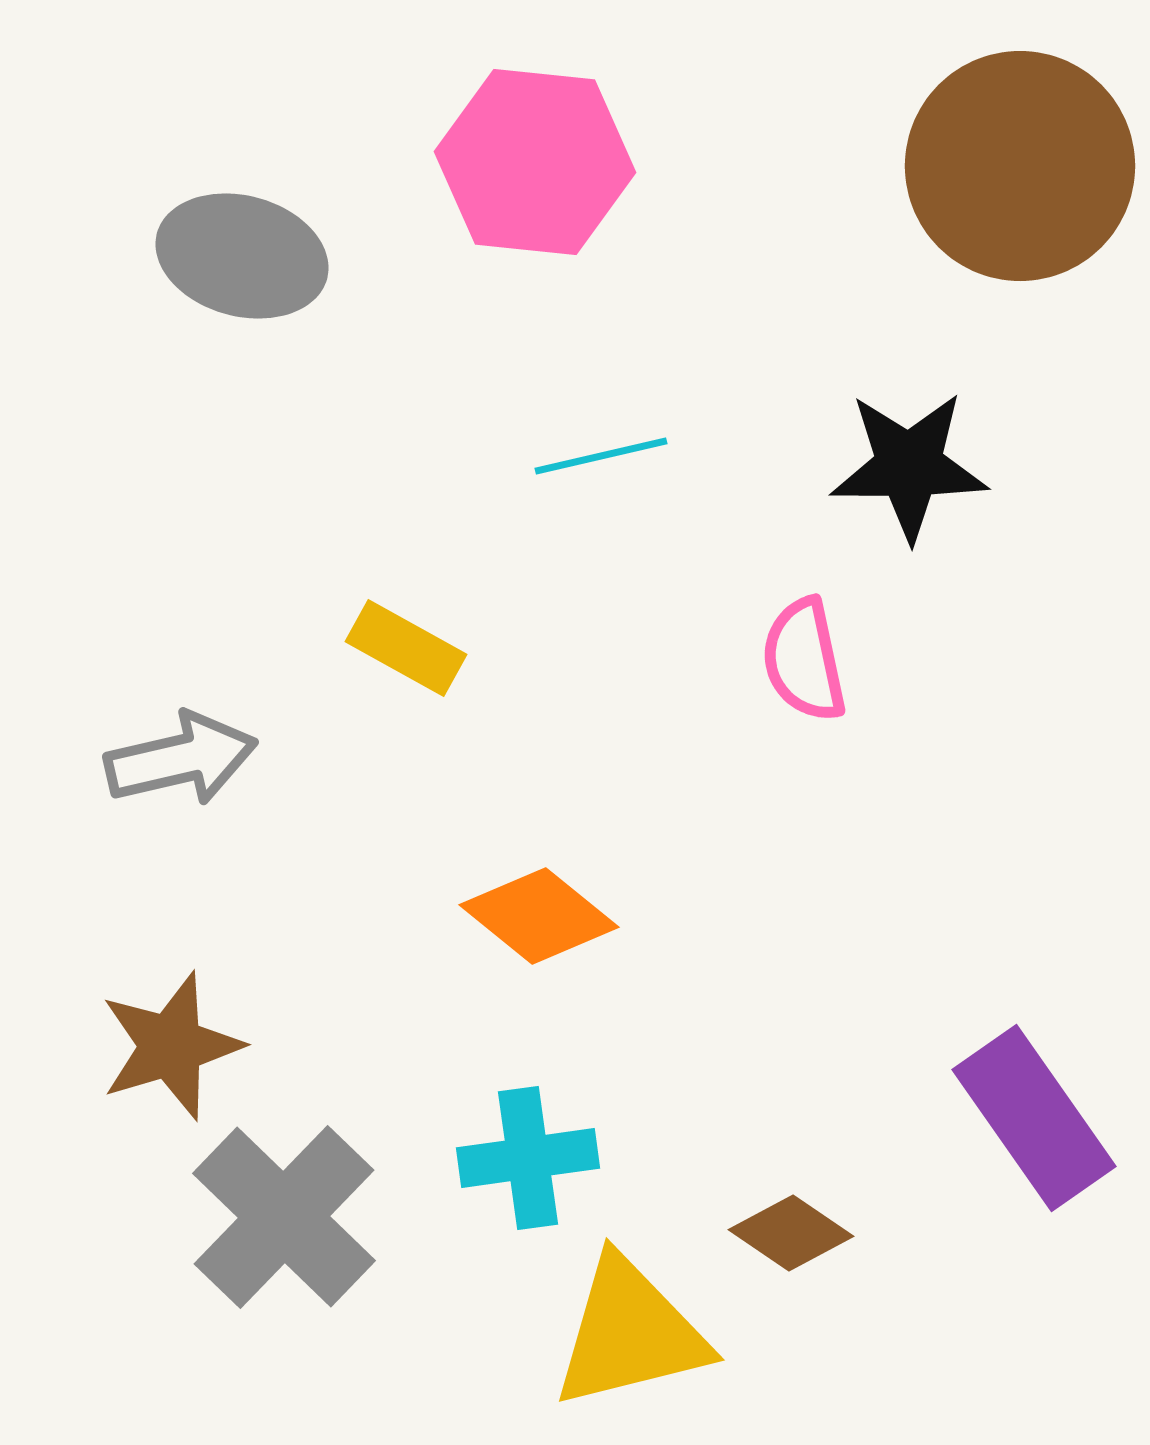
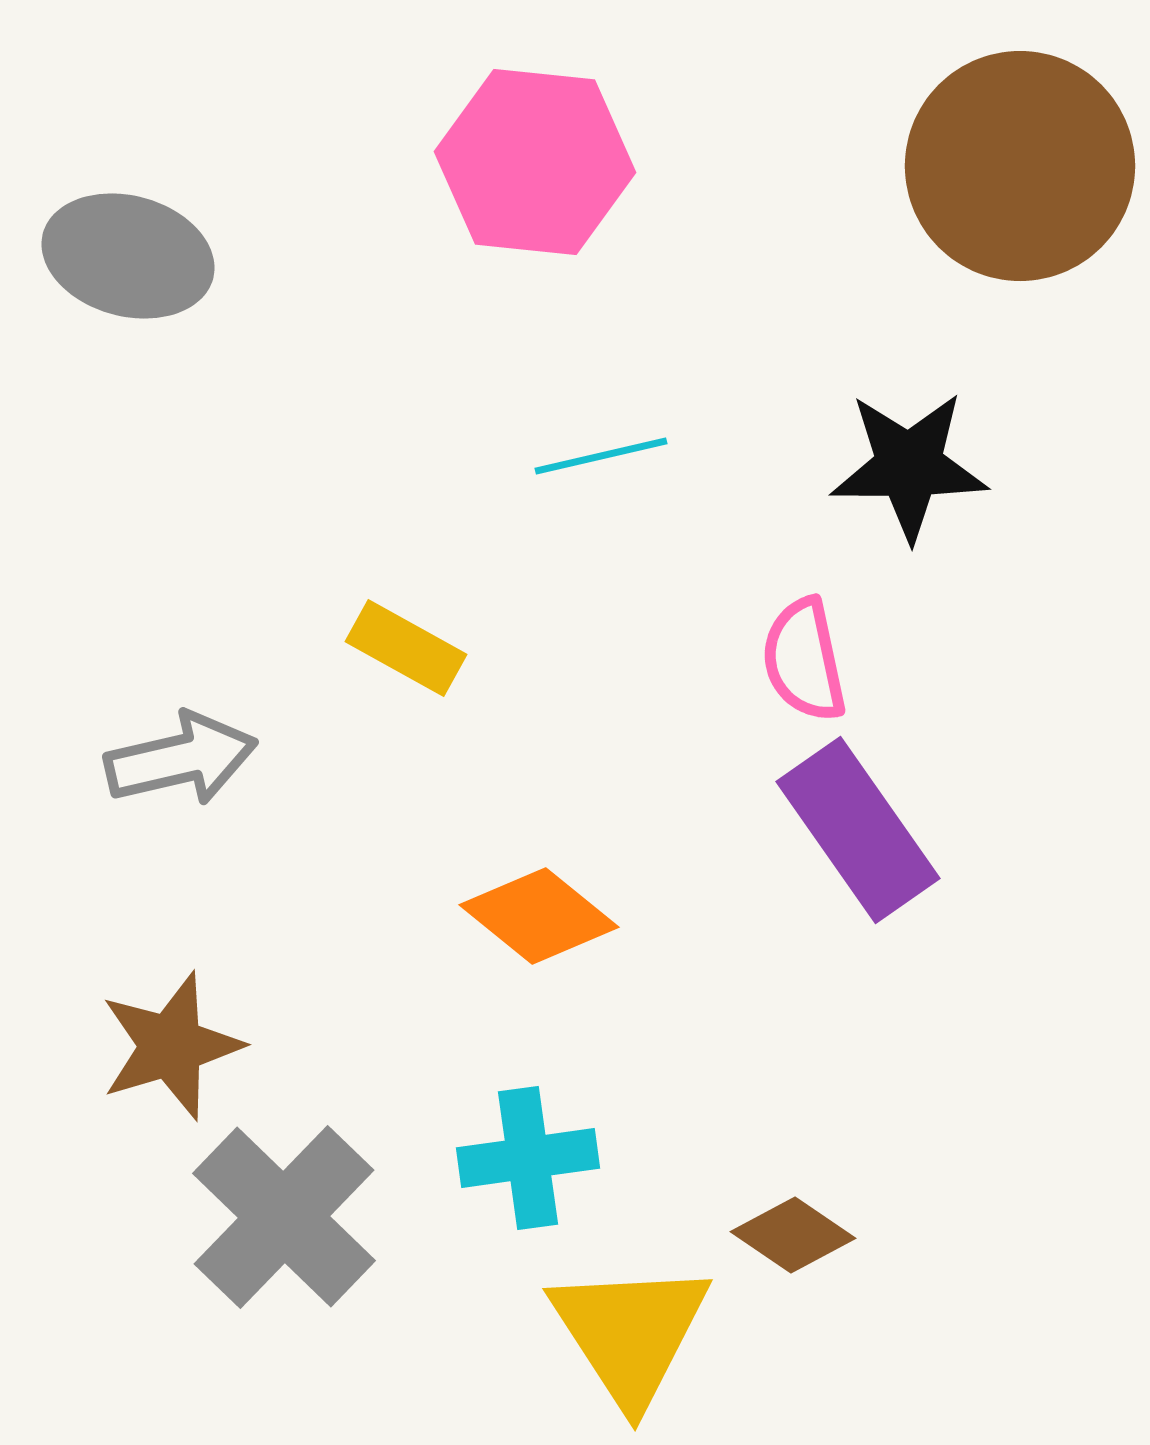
gray ellipse: moved 114 px left
purple rectangle: moved 176 px left, 288 px up
brown diamond: moved 2 px right, 2 px down
yellow triangle: rotated 49 degrees counterclockwise
